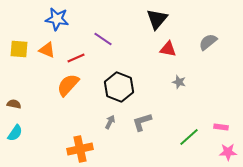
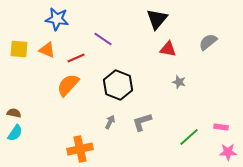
black hexagon: moved 1 px left, 2 px up
brown semicircle: moved 9 px down
